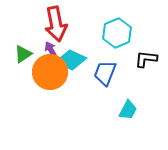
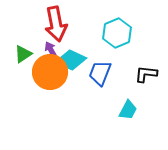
black L-shape: moved 15 px down
blue trapezoid: moved 5 px left
